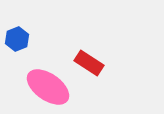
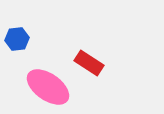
blue hexagon: rotated 15 degrees clockwise
